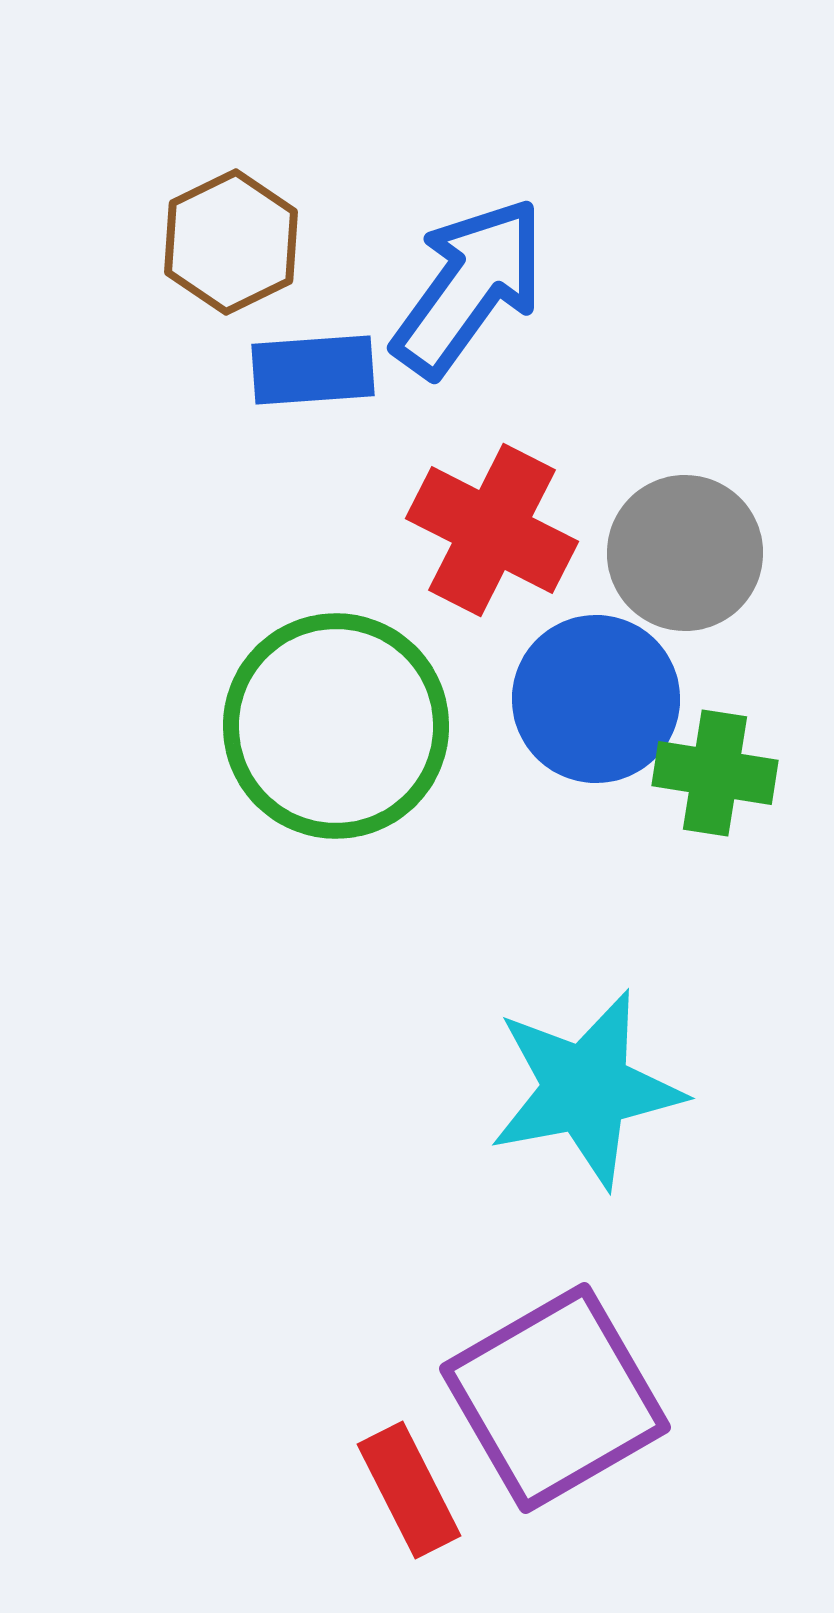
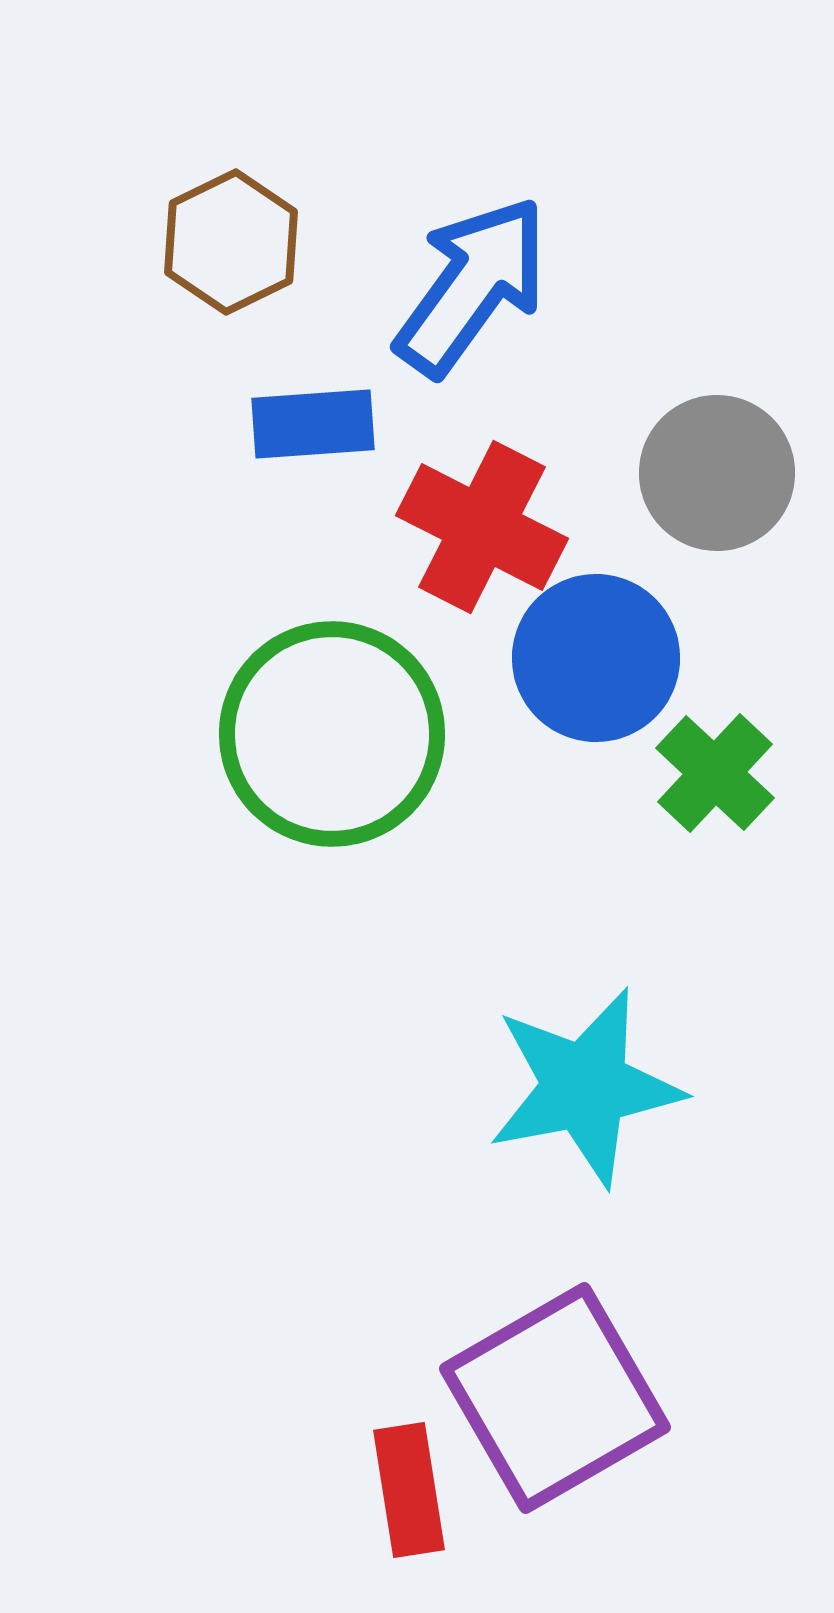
blue arrow: moved 3 px right, 1 px up
blue rectangle: moved 54 px down
red cross: moved 10 px left, 3 px up
gray circle: moved 32 px right, 80 px up
blue circle: moved 41 px up
green circle: moved 4 px left, 8 px down
green cross: rotated 34 degrees clockwise
cyan star: moved 1 px left, 2 px up
red rectangle: rotated 18 degrees clockwise
